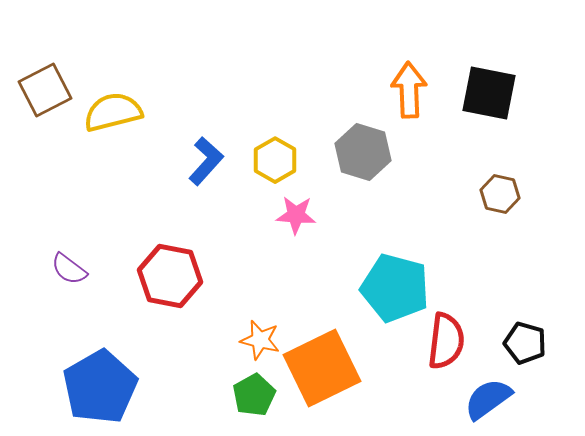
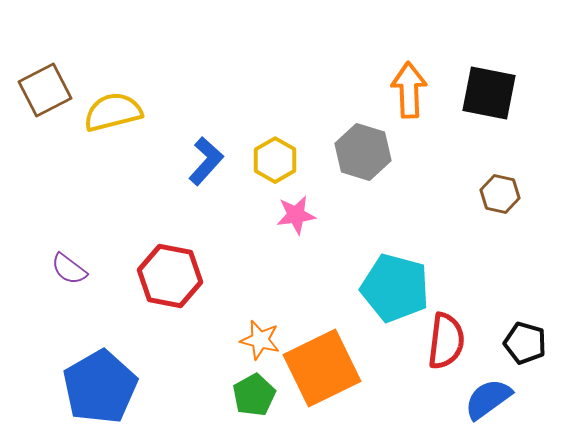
pink star: rotated 12 degrees counterclockwise
